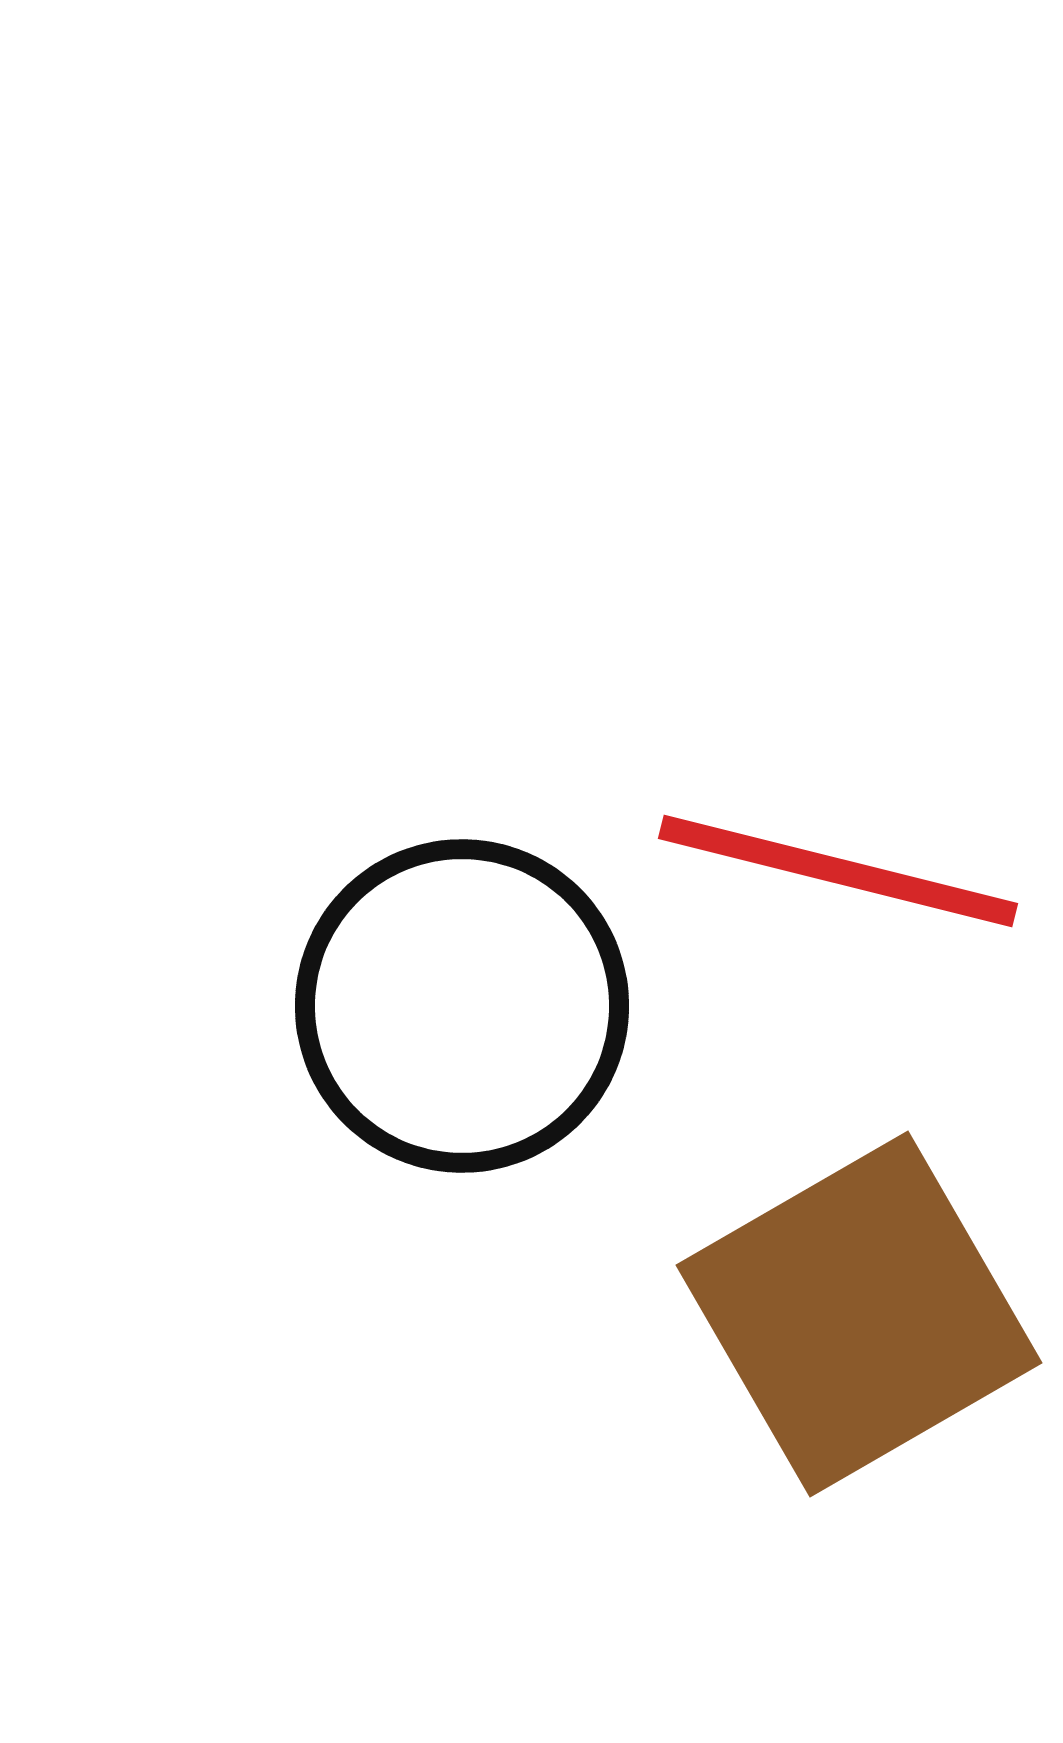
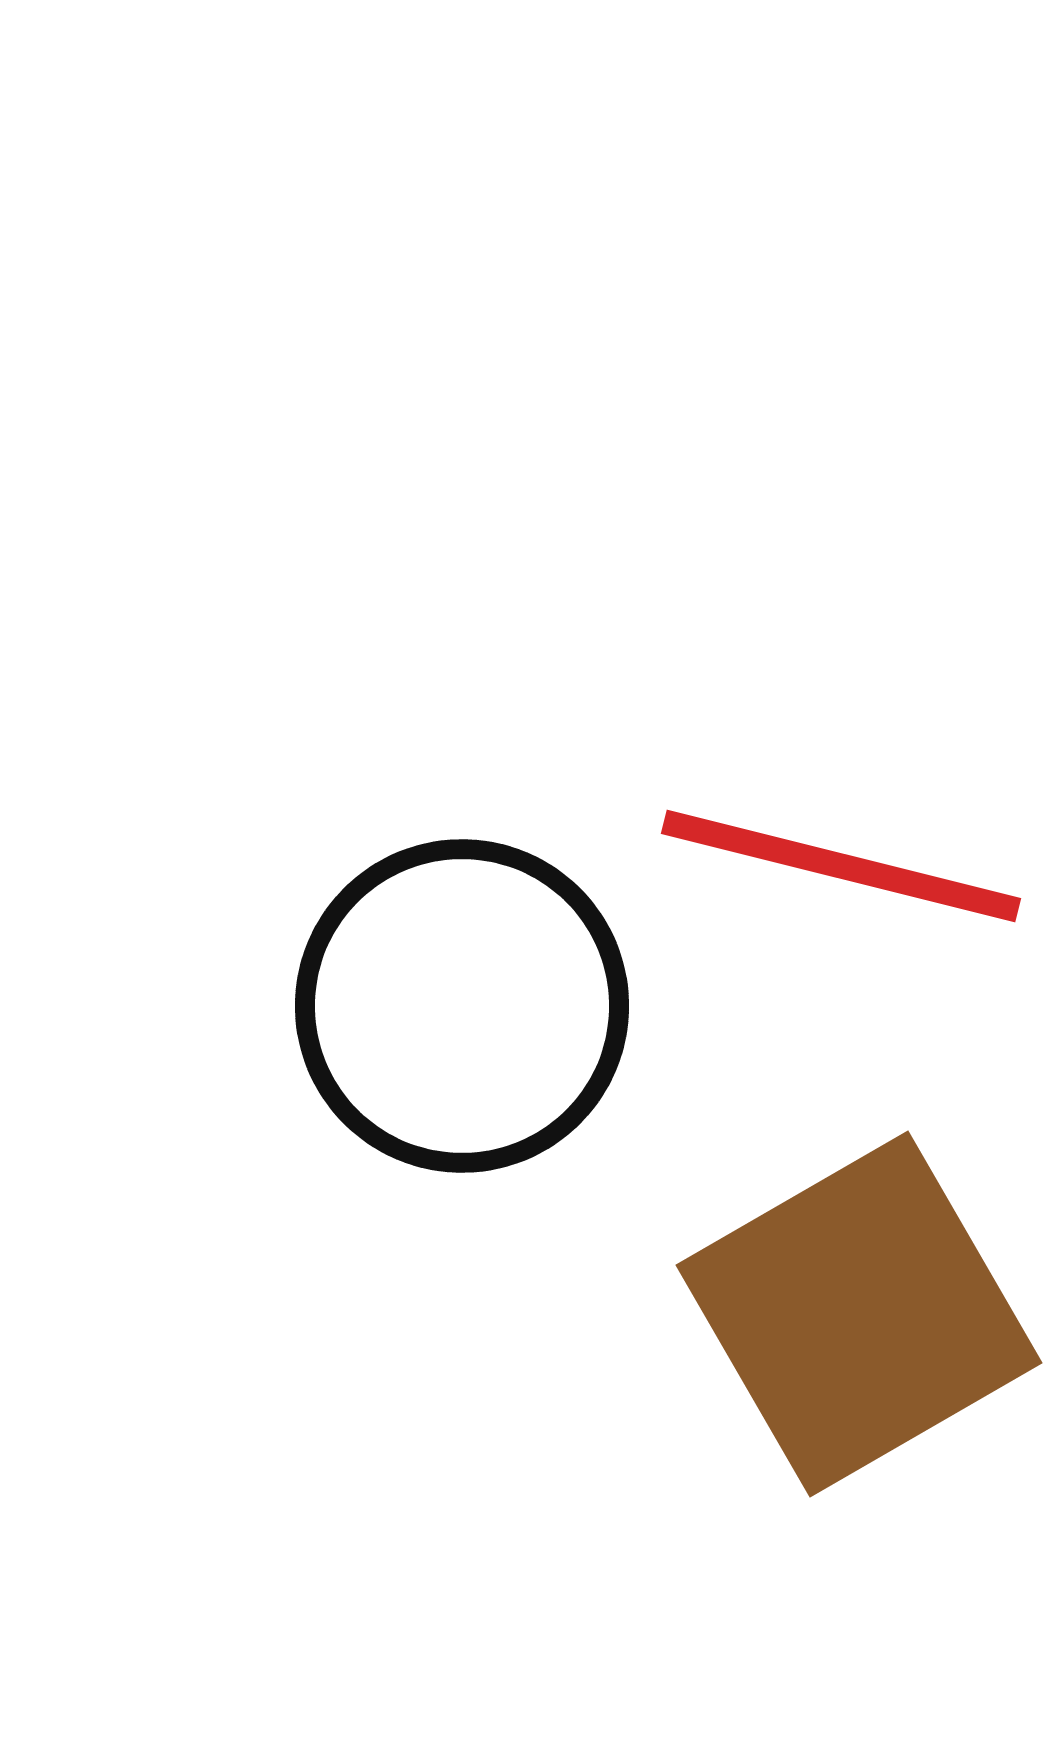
red line: moved 3 px right, 5 px up
